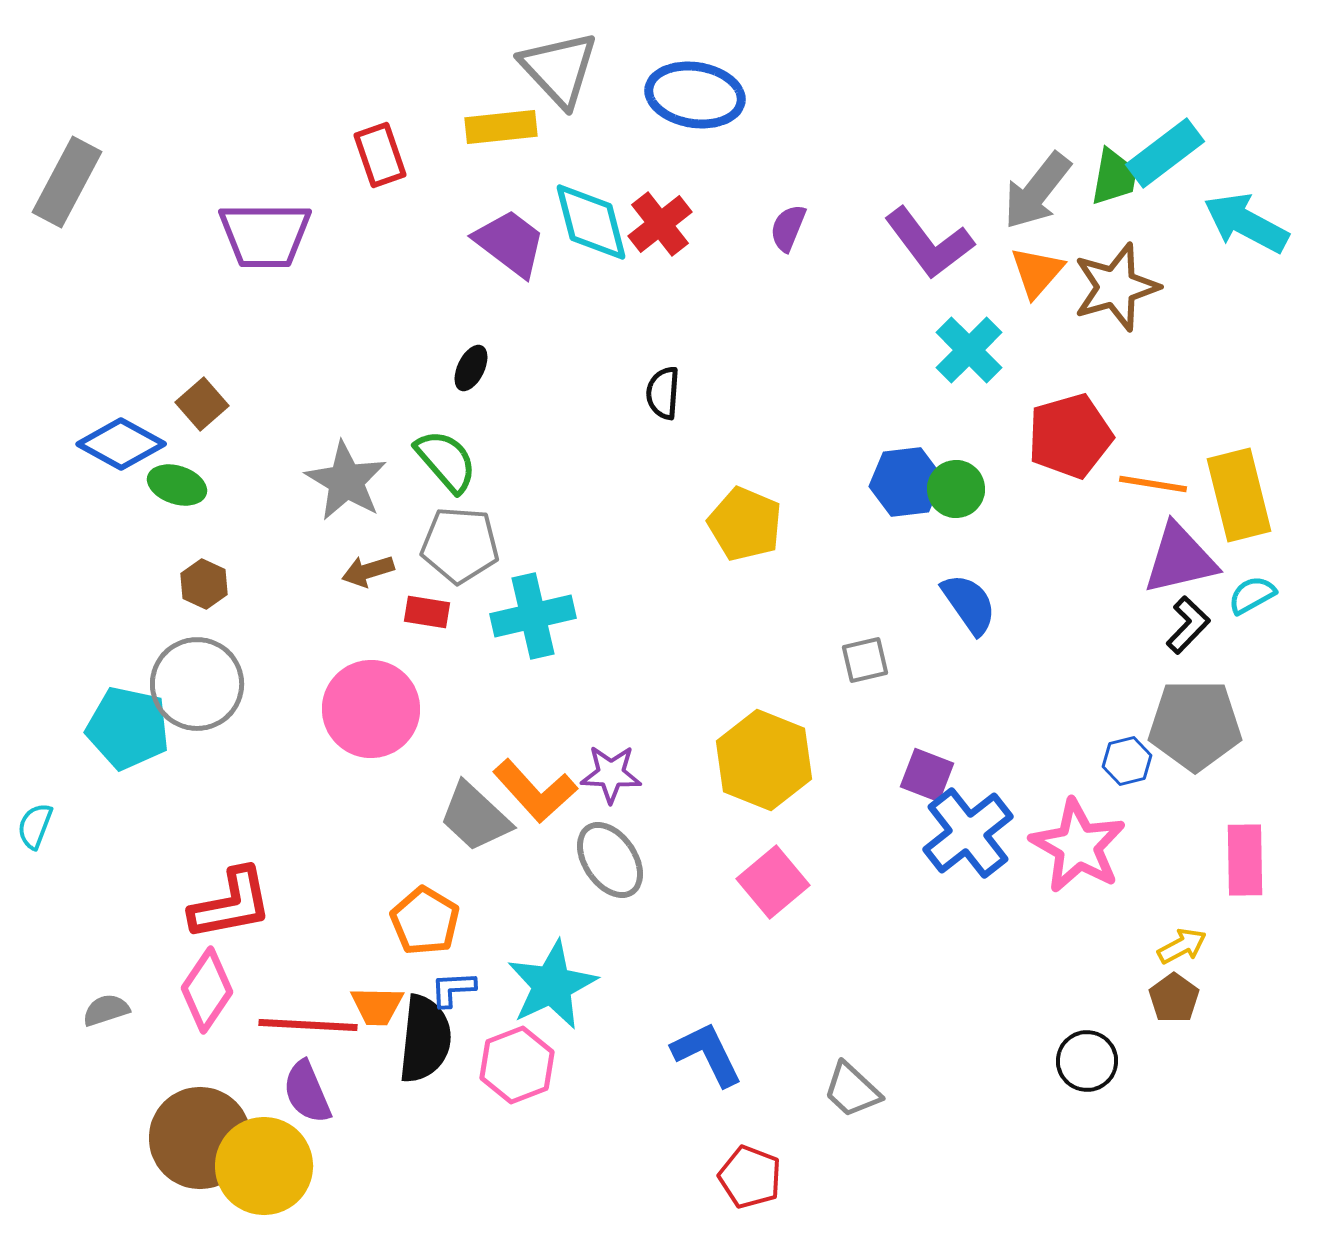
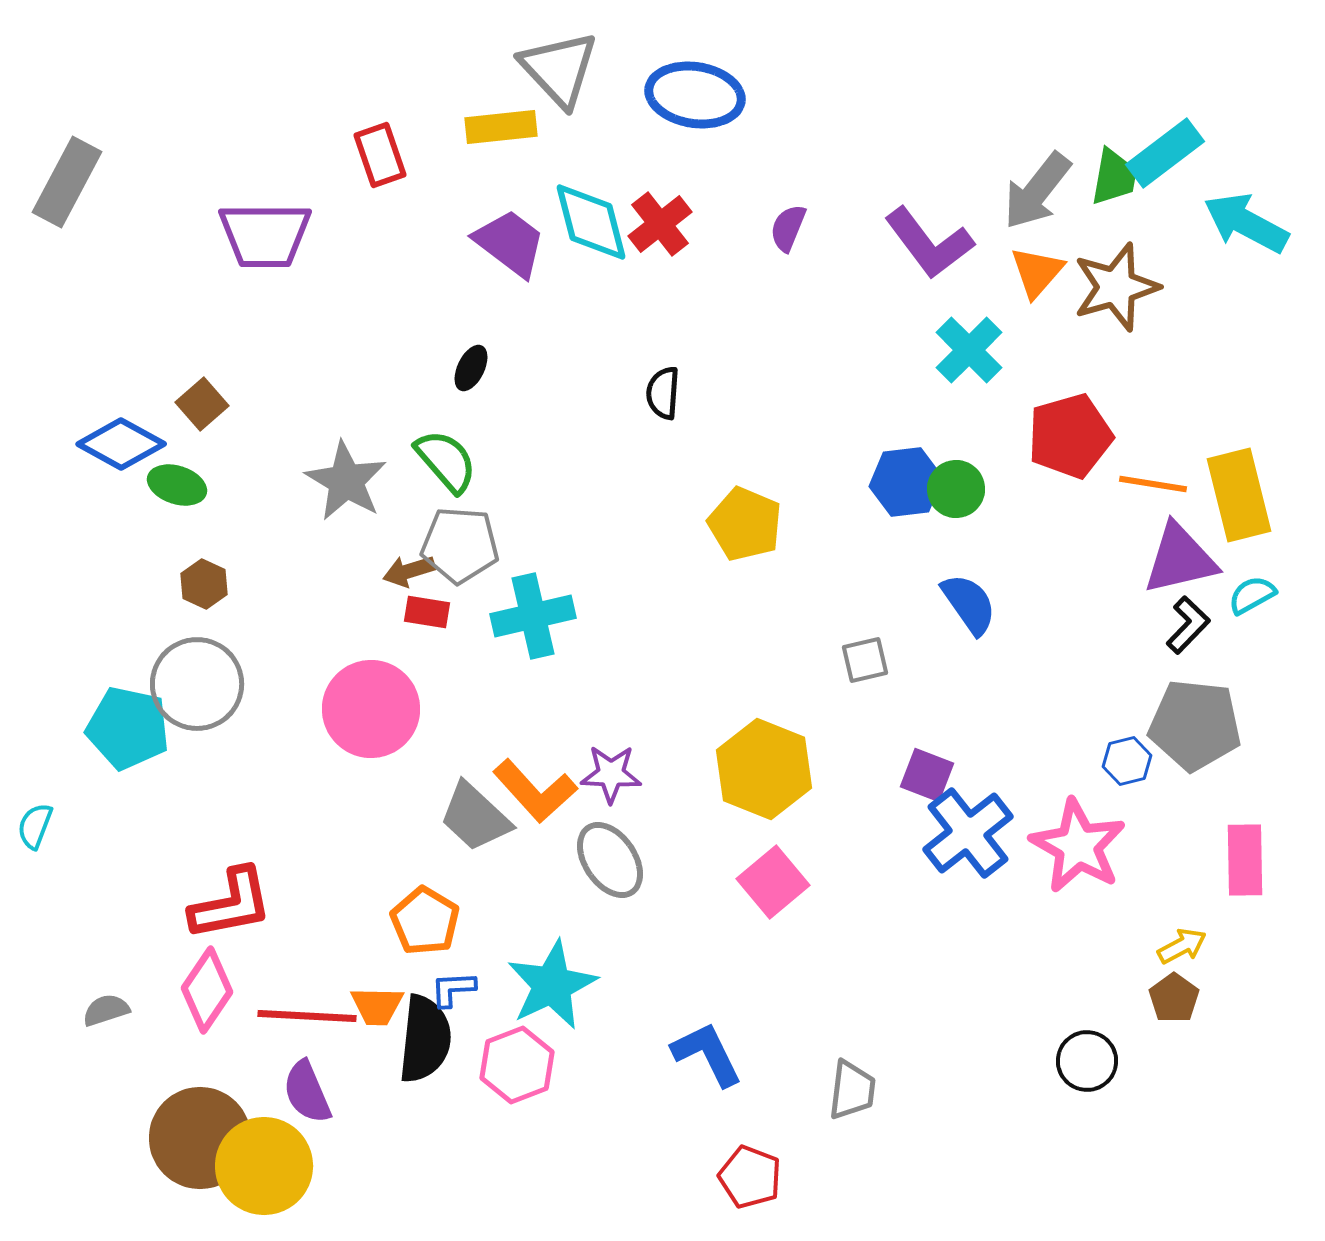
brown arrow at (368, 571): moved 41 px right
gray pentagon at (1195, 725): rotated 6 degrees clockwise
yellow hexagon at (764, 760): moved 9 px down
red line at (308, 1025): moved 1 px left, 9 px up
gray trapezoid at (852, 1090): rotated 126 degrees counterclockwise
